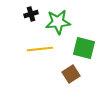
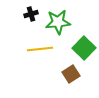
green square: rotated 30 degrees clockwise
